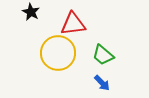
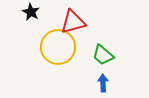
red triangle: moved 2 px up; rotated 8 degrees counterclockwise
yellow circle: moved 6 px up
blue arrow: moved 1 px right; rotated 138 degrees counterclockwise
